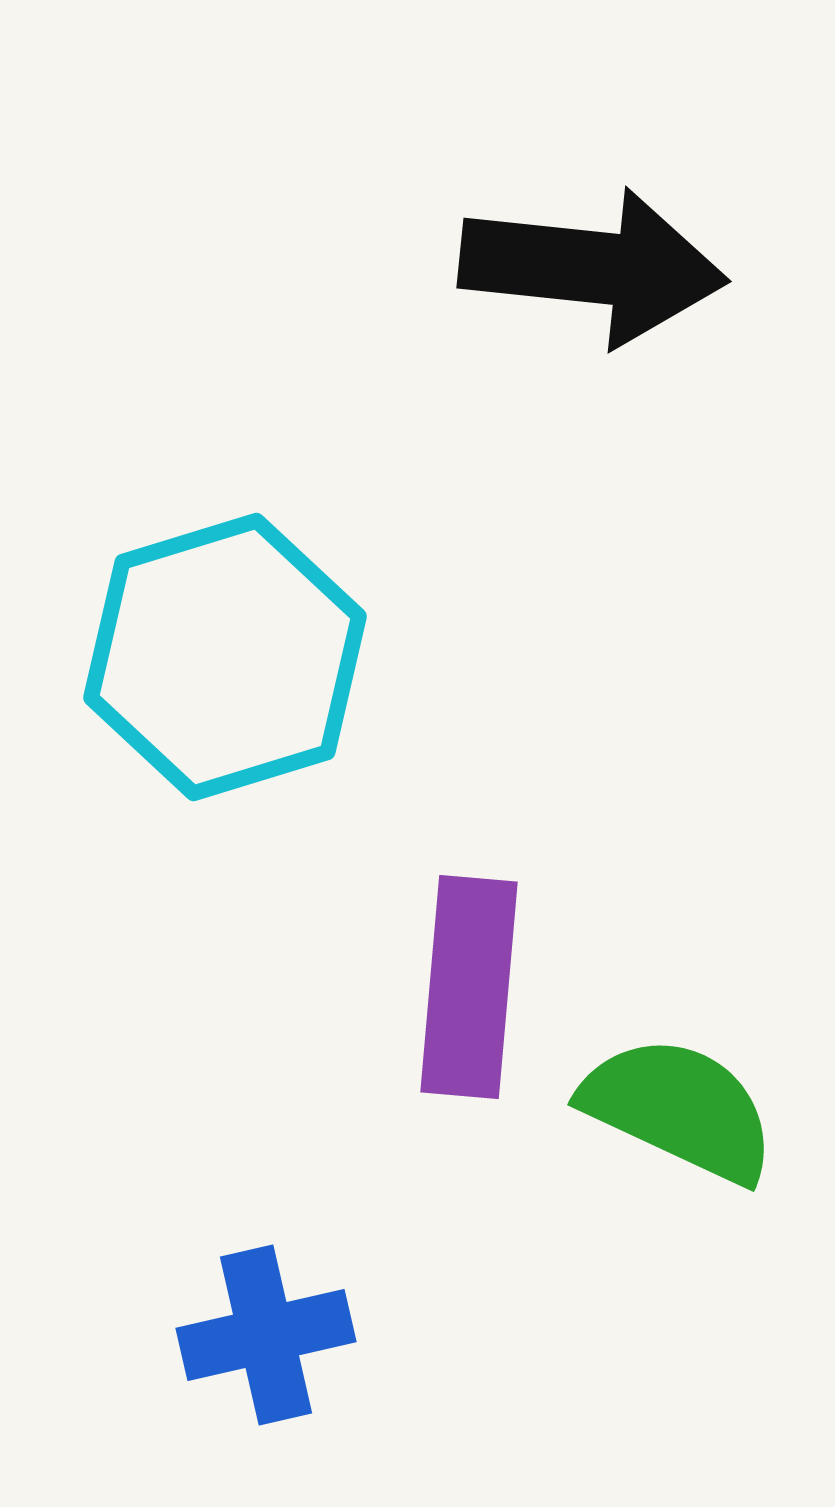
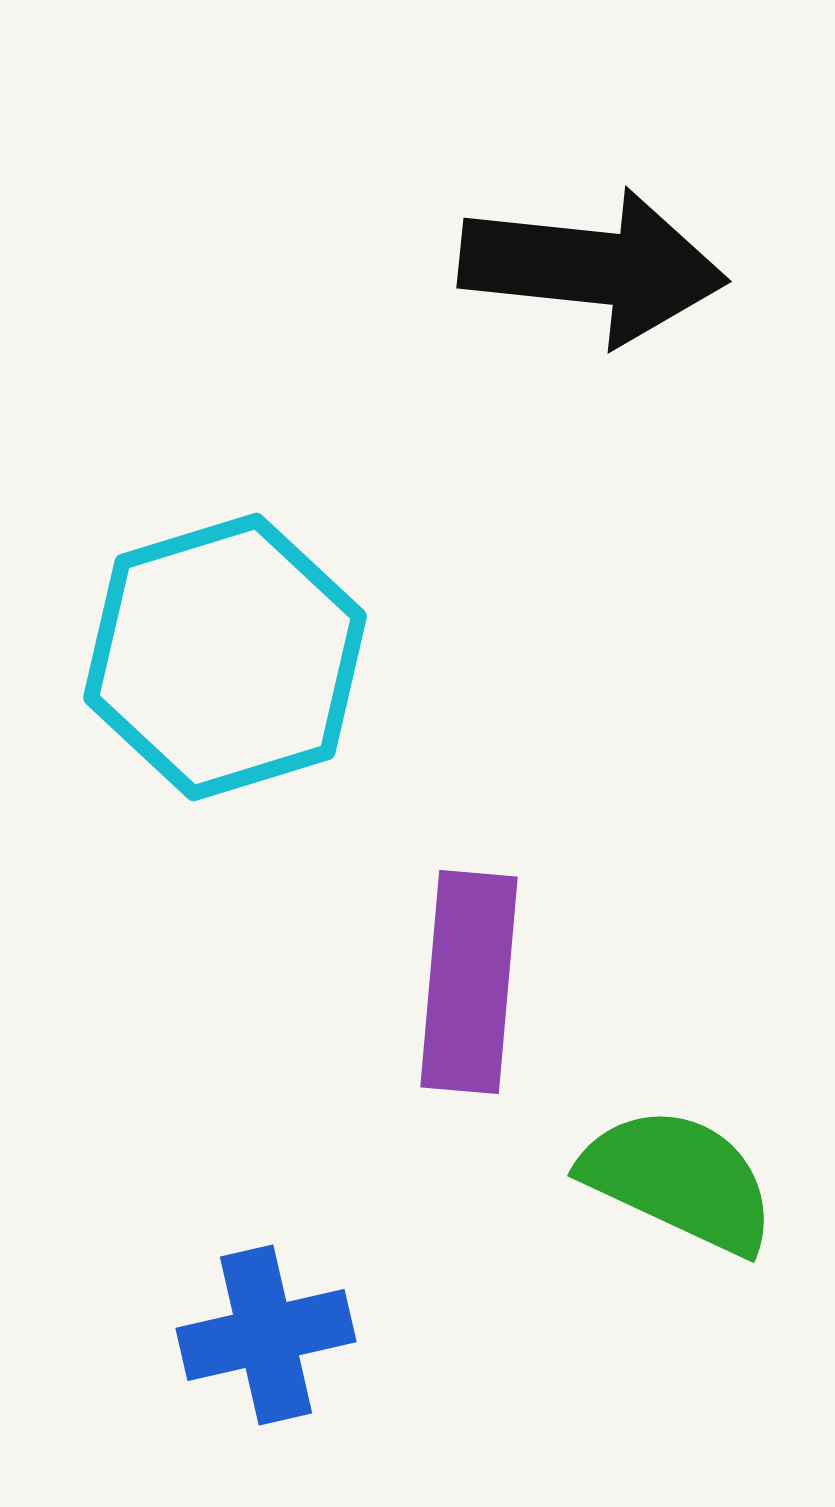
purple rectangle: moved 5 px up
green semicircle: moved 71 px down
